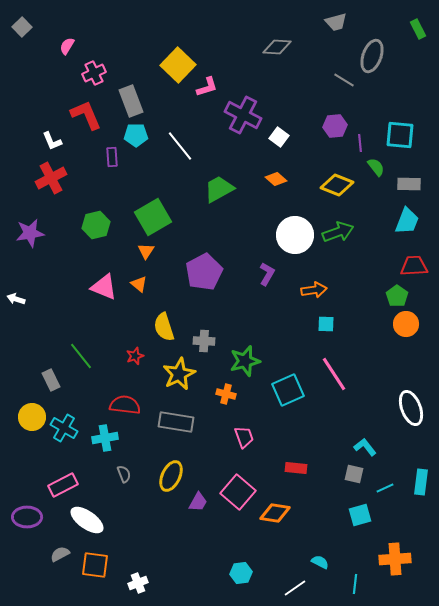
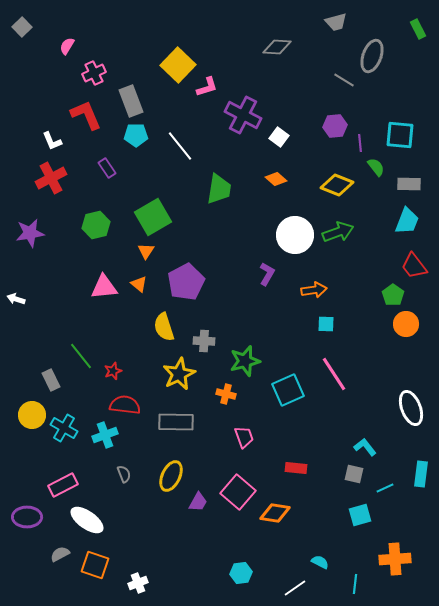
purple rectangle at (112, 157): moved 5 px left, 11 px down; rotated 30 degrees counterclockwise
green trapezoid at (219, 189): rotated 128 degrees clockwise
red trapezoid at (414, 266): rotated 124 degrees counterclockwise
purple pentagon at (204, 272): moved 18 px left, 10 px down
pink triangle at (104, 287): rotated 28 degrees counterclockwise
green pentagon at (397, 296): moved 4 px left, 1 px up
red star at (135, 356): moved 22 px left, 15 px down
yellow circle at (32, 417): moved 2 px up
gray rectangle at (176, 422): rotated 8 degrees counterclockwise
cyan cross at (105, 438): moved 3 px up; rotated 10 degrees counterclockwise
cyan rectangle at (421, 482): moved 8 px up
orange square at (95, 565): rotated 12 degrees clockwise
